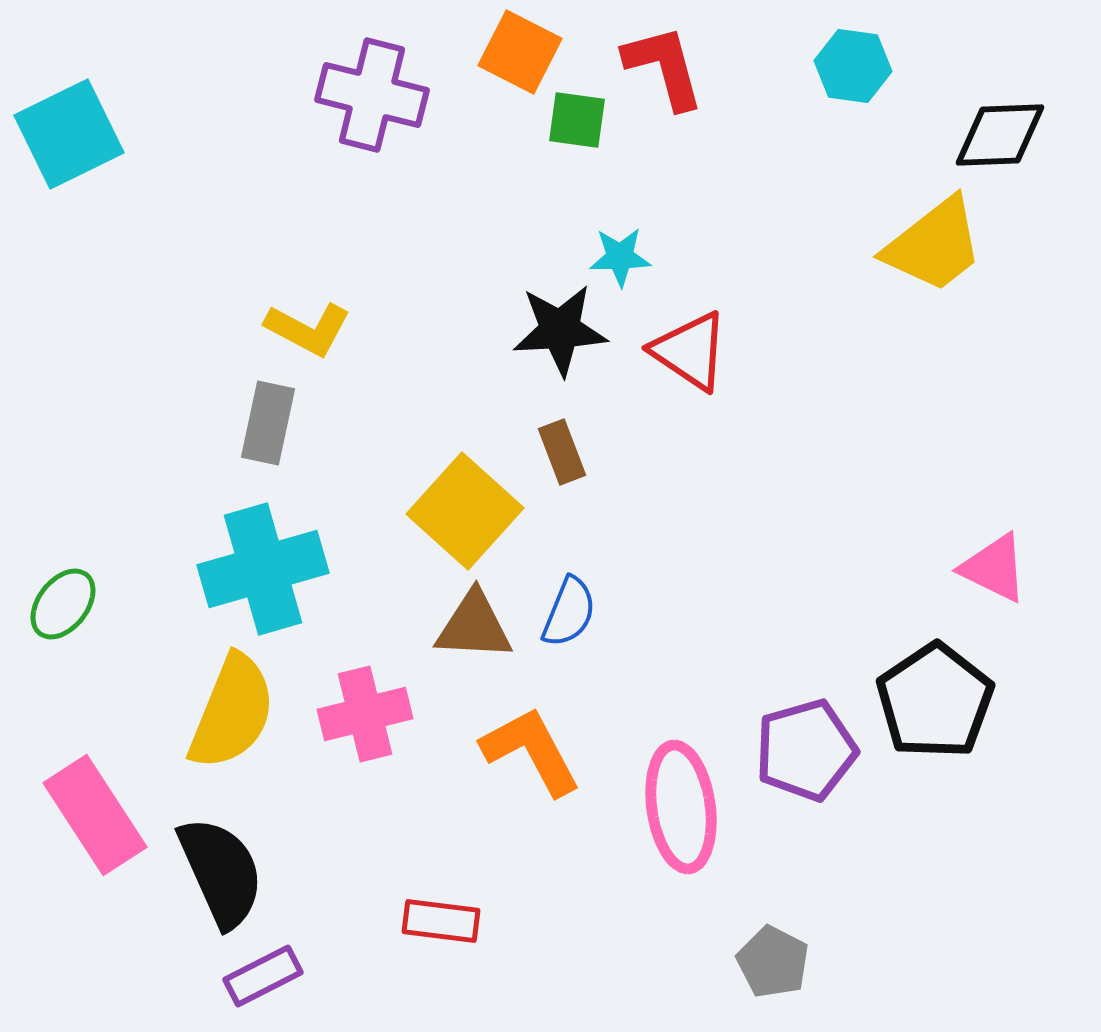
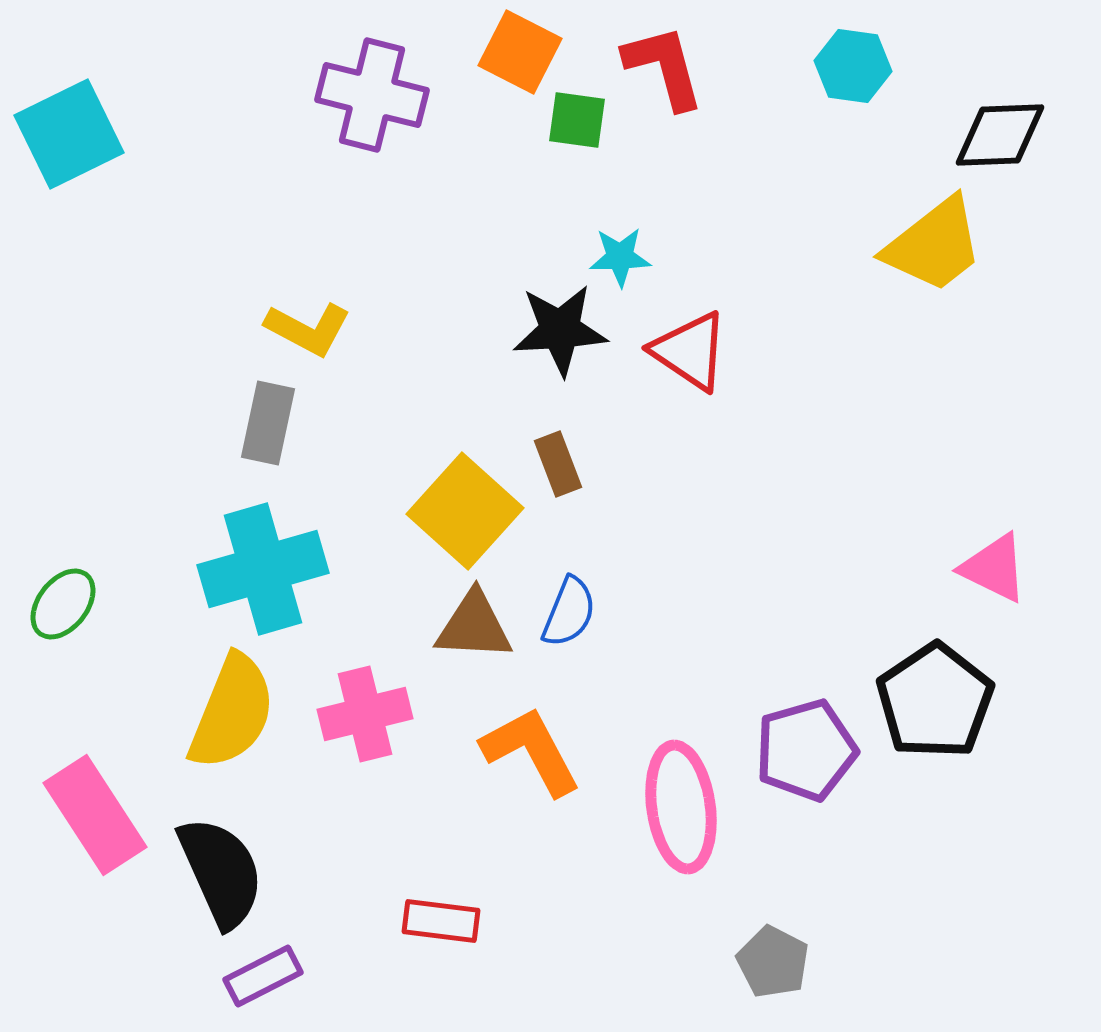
brown rectangle: moved 4 px left, 12 px down
